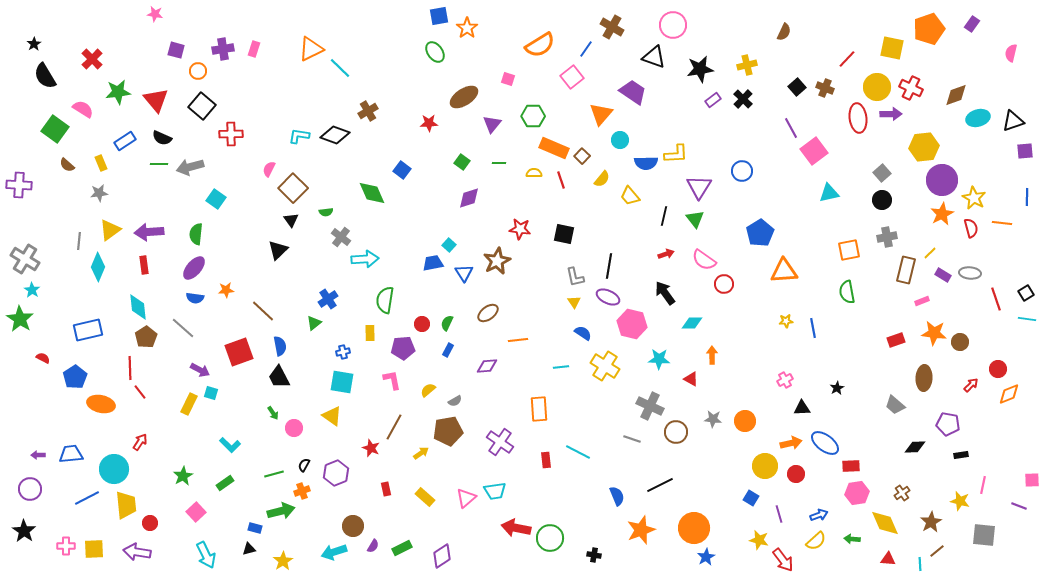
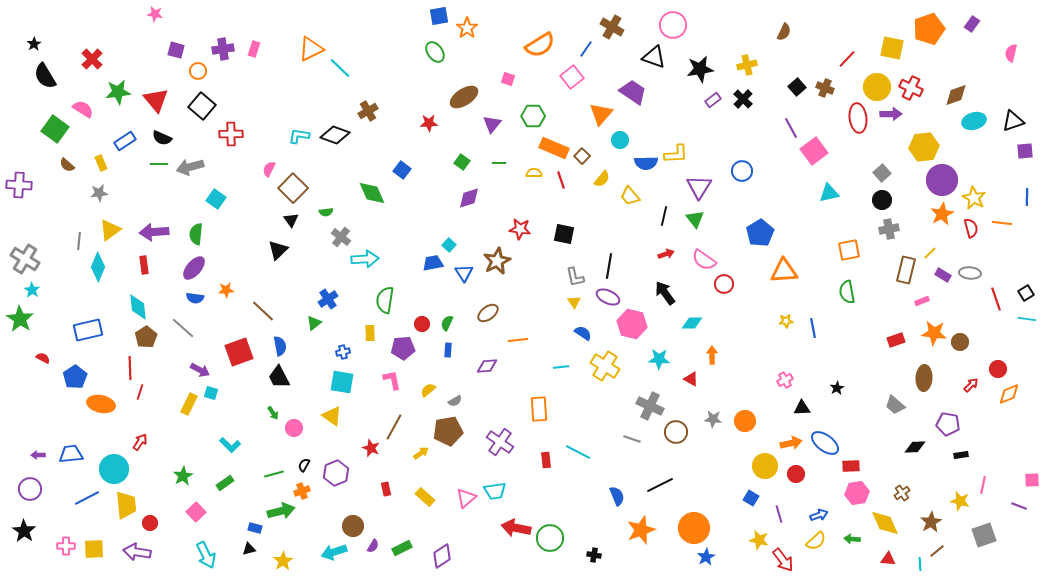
cyan ellipse at (978, 118): moved 4 px left, 3 px down
purple arrow at (149, 232): moved 5 px right
gray cross at (887, 237): moved 2 px right, 8 px up
blue rectangle at (448, 350): rotated 24 degrees counterclockwise
red line at (140, 392): rotated 56 degrees clockwise
gray square at (984, 535): rotated 25 degrees counterclockwise
